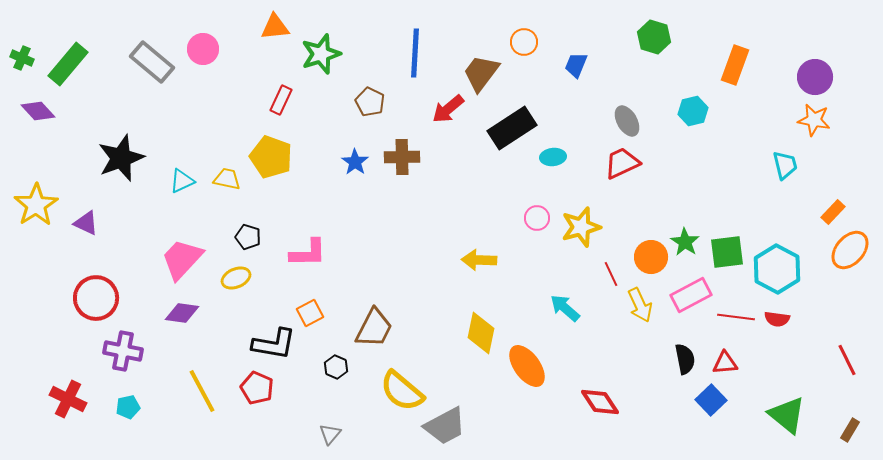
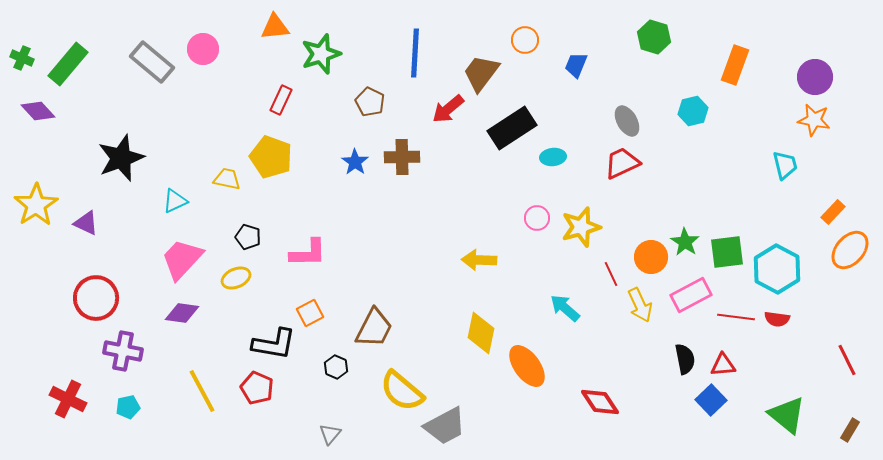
orange circle at (524, 42): moved 1 px right, 2 px up
cyan triangle at (182, 181): moved 7 px left, 20 px down
red triangle at (725, 363): moved 2 px left, 2 px down
